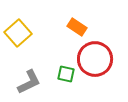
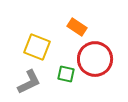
yellow square: moved 19 px right, 14 px down; rotated 28 degrees counterclockwise
